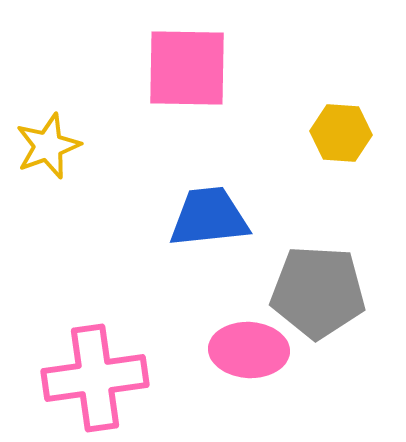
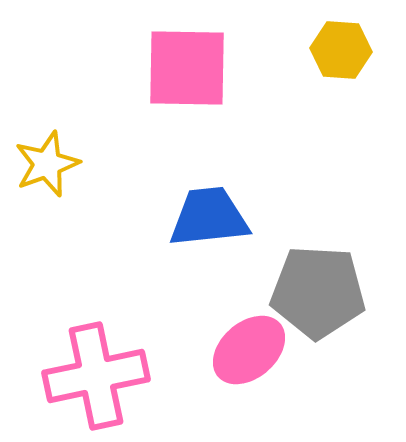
yellow hexagon: moved 83 px up
yellow star: moved 1 px left, 18 px down
pink ellipse: rotated 44 degrees counterclockwise
pink cross: moved 1 px right, 2 px up; rotated 4 degrees counterclockwise
